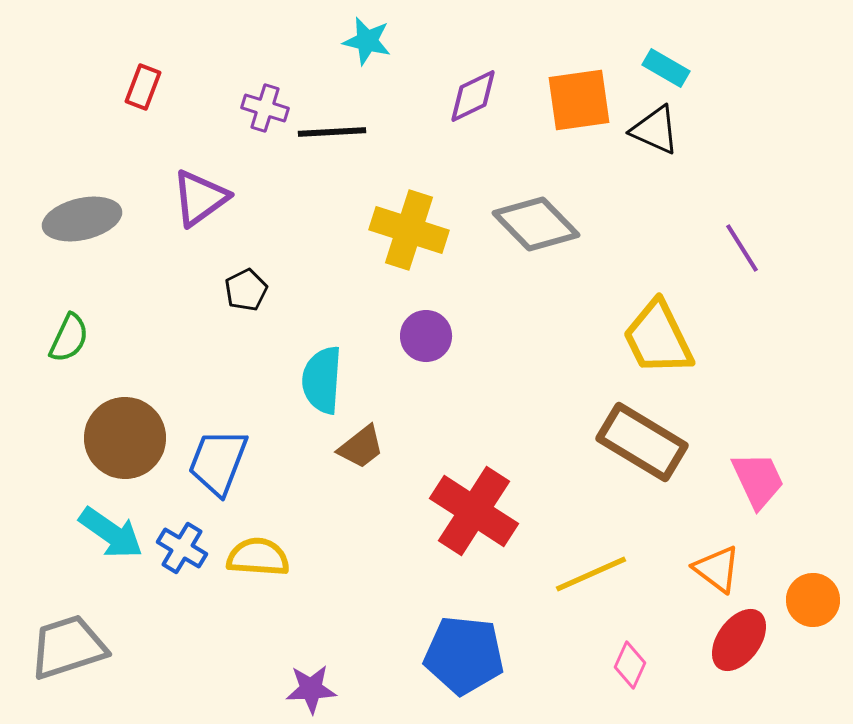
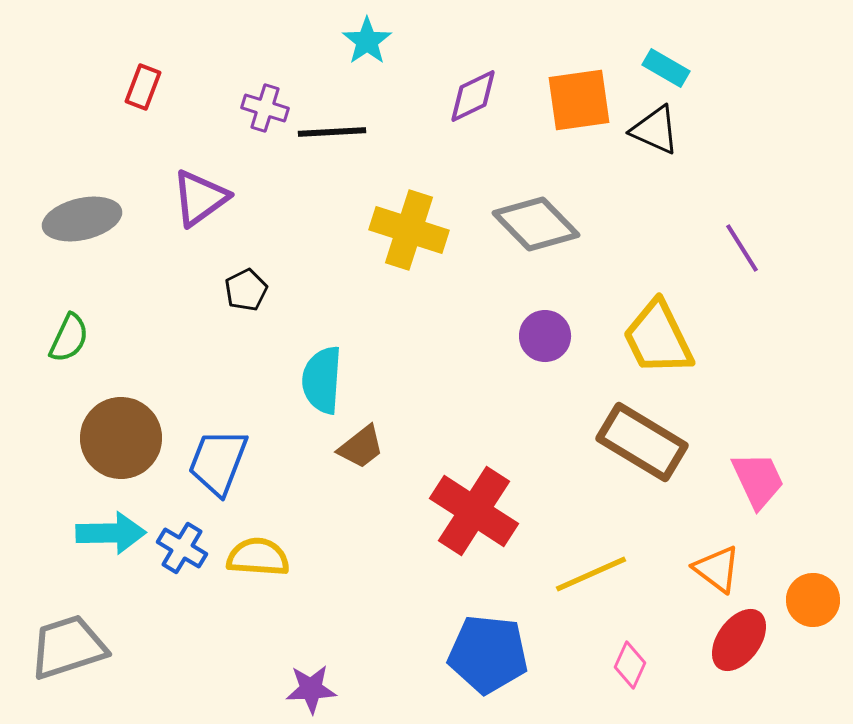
cyan star: rotated 24 degrees clockwise
purple circle: moved 119 px right
brown circle: moved 4 px left
cyan arrow: rotated 36 degrees counterclockwise
blue pentagon: moved 24 px right, 1 px up
